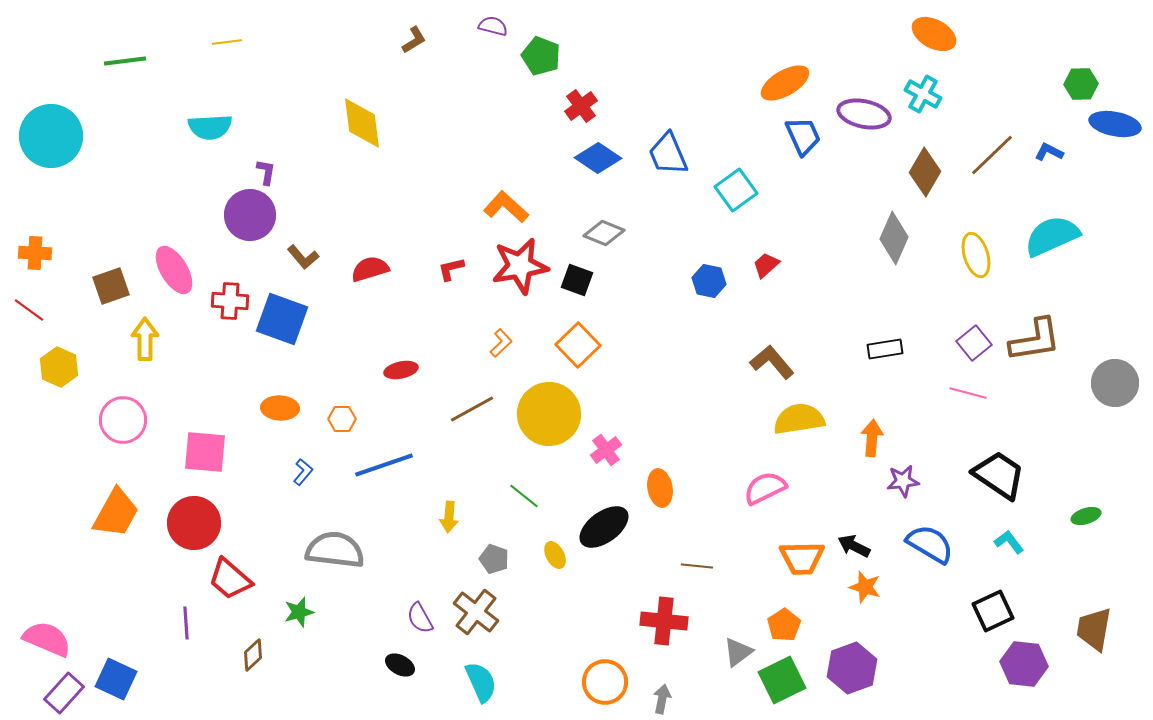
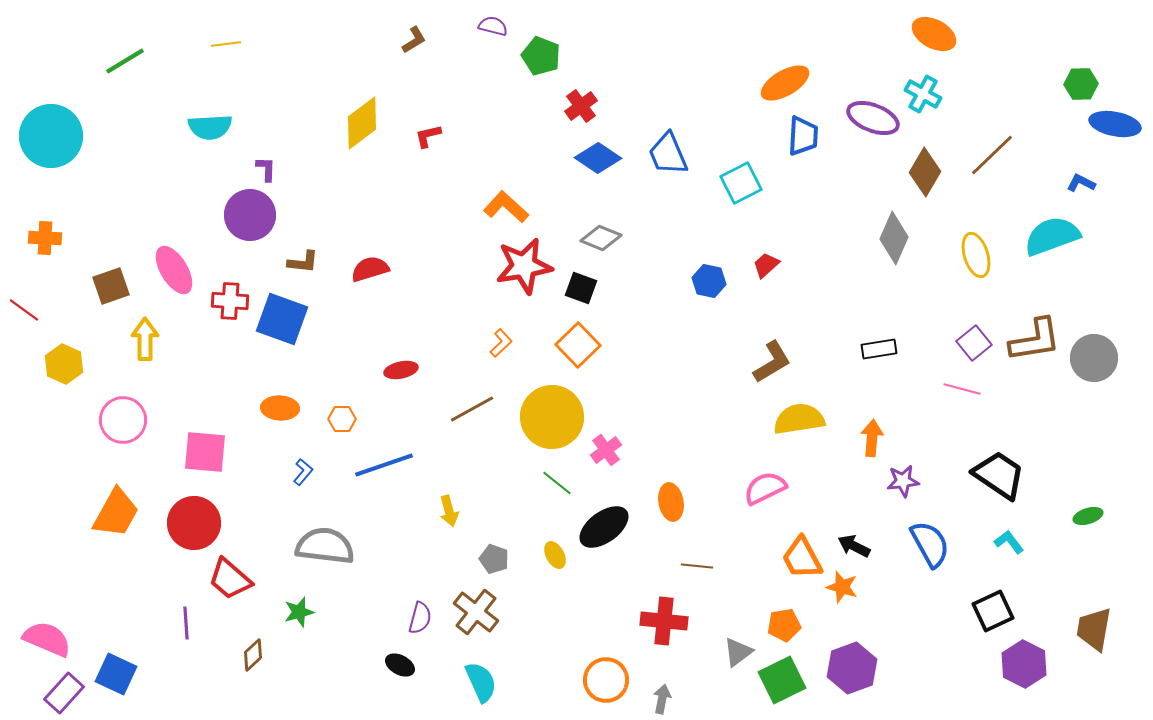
yellow line at (227, 42): moved 1 px left, 2 px down
green line at (125, 61): rotated 24 degrees counterclockwise
purple ellipse at (864, 114): moved 9 px right, 4 px down; rotated 9 degrees clockwise
yellow diamond at (362, 123): rotated 60 degrees clockwise
blue trapezoid at (803, 136): rotated 27 degrees clockwise
blue L-shape at (1049, 152): moved 32 px right, 31 px down
purple L-shape at (266, 172): moved 3 px up; rotated 8 degrees counterclockwise
cyan square at (736, 190): moved 5 px right, 7 px up; rotated 9 degrees clockwise
gray diamond at (604, 233): moved 3 px left, 5 px down
cyan semicircle at (1052, 236): rotated 4 degrees clockwise
orange cross at (35, 253): moved 10 px right, 15 px up
brown L-shape at (303, 257): moved 5 px down; rotated 44 degrees counterclockwise
red star at (520, 266): moved 4 px right
red L-shape at (451, 269): moved 23 px left, 133 px up
black square at (577, 280): moved 4 px right, 8 px down
red line at (29, 310): moved 5 px left
black rectangle at (885, 349): moved 6 px left
brown L-shape at (772, 362): rotated 99 degrees clockwise
yellow hexagon at (59, 367): moved 5 px right, 3 px up
gray circle at (1115, 383): moved 21 px left, 25 px up
pink line at (968, 393): moved 6 px left, 4 px up
yellow circle at (549, 414): moved 3 px right, 3 px down
orange ellipse at (660, 488): moved 11 px right, 14 px down
green line at (524, 496): moved 33 px right, 13 px up
green ellipse at (1086, 516): moved 2 px right
yellow arrow at (449, 517): moved 6 px up; rotated 20 degrees counterclockwise
blue semicircle at (930, 544): rotated 30 degrees clockwise
gray semicircle at (335, 550): moved 10 px left, 4 px up
orange trapezoid at (802, 558): rotated 63 degrees clockwise
orange star at (865, 587): moved 23 px left
purple semicircle at (420, 618): rotated 136 degrees counterclockwise
orange pentagon at (784, 625): rotated 24 degrees clockwise
purple hexagon at (1024, 664): rotated 21 degrees clockwise
blue square at (116, 679): moved 5 px up
orange circle at (605, 682): moved 1 px right, 2 px up
